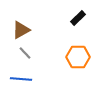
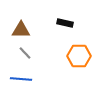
black rectangle: moved 13 px left, 5 px down; rotated 56 degrees clockwise
brown triangle: rotated 30 degrees clockwise
orange hexagon: moved 1 px right, 1 px up
